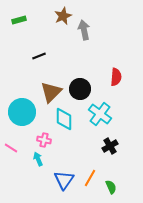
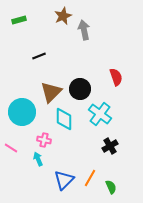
red semicircle: rotated 24 degrees counterclockwise
blue triangle: rotated 10 degrees clockwise
